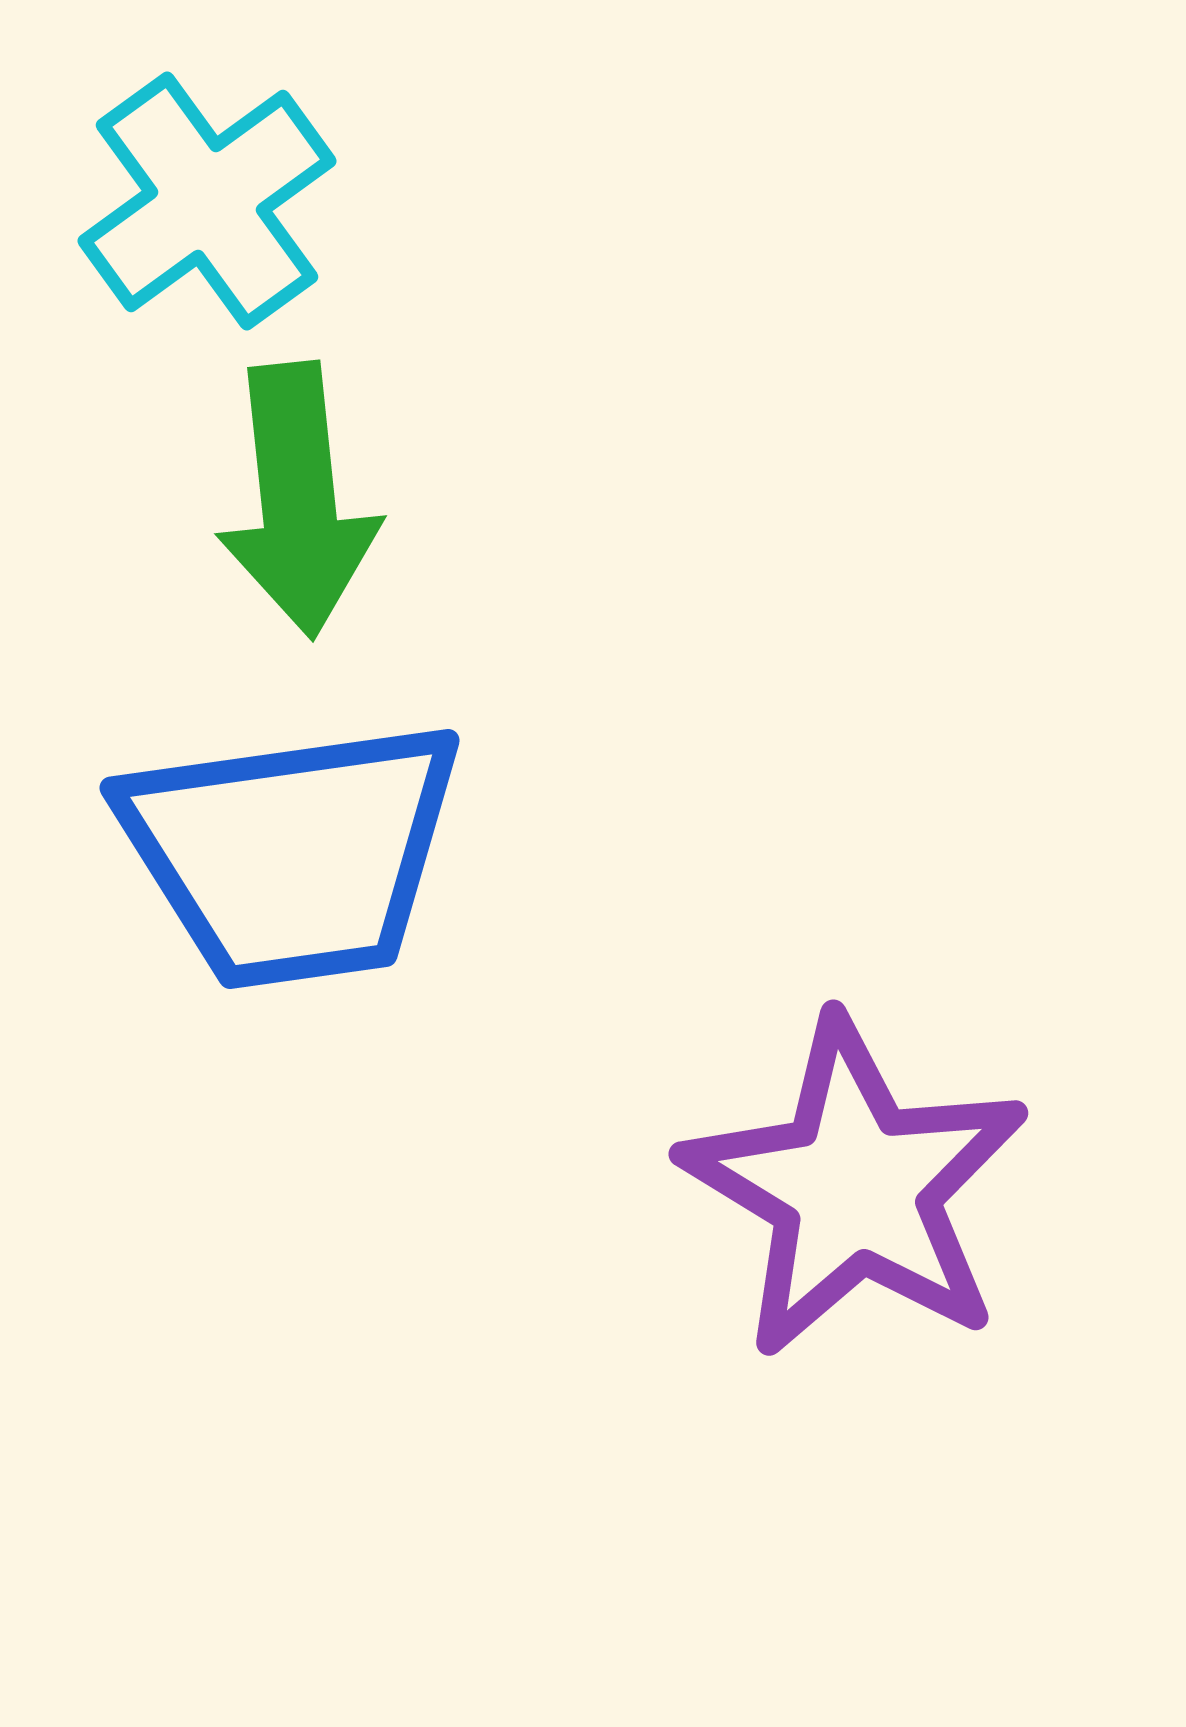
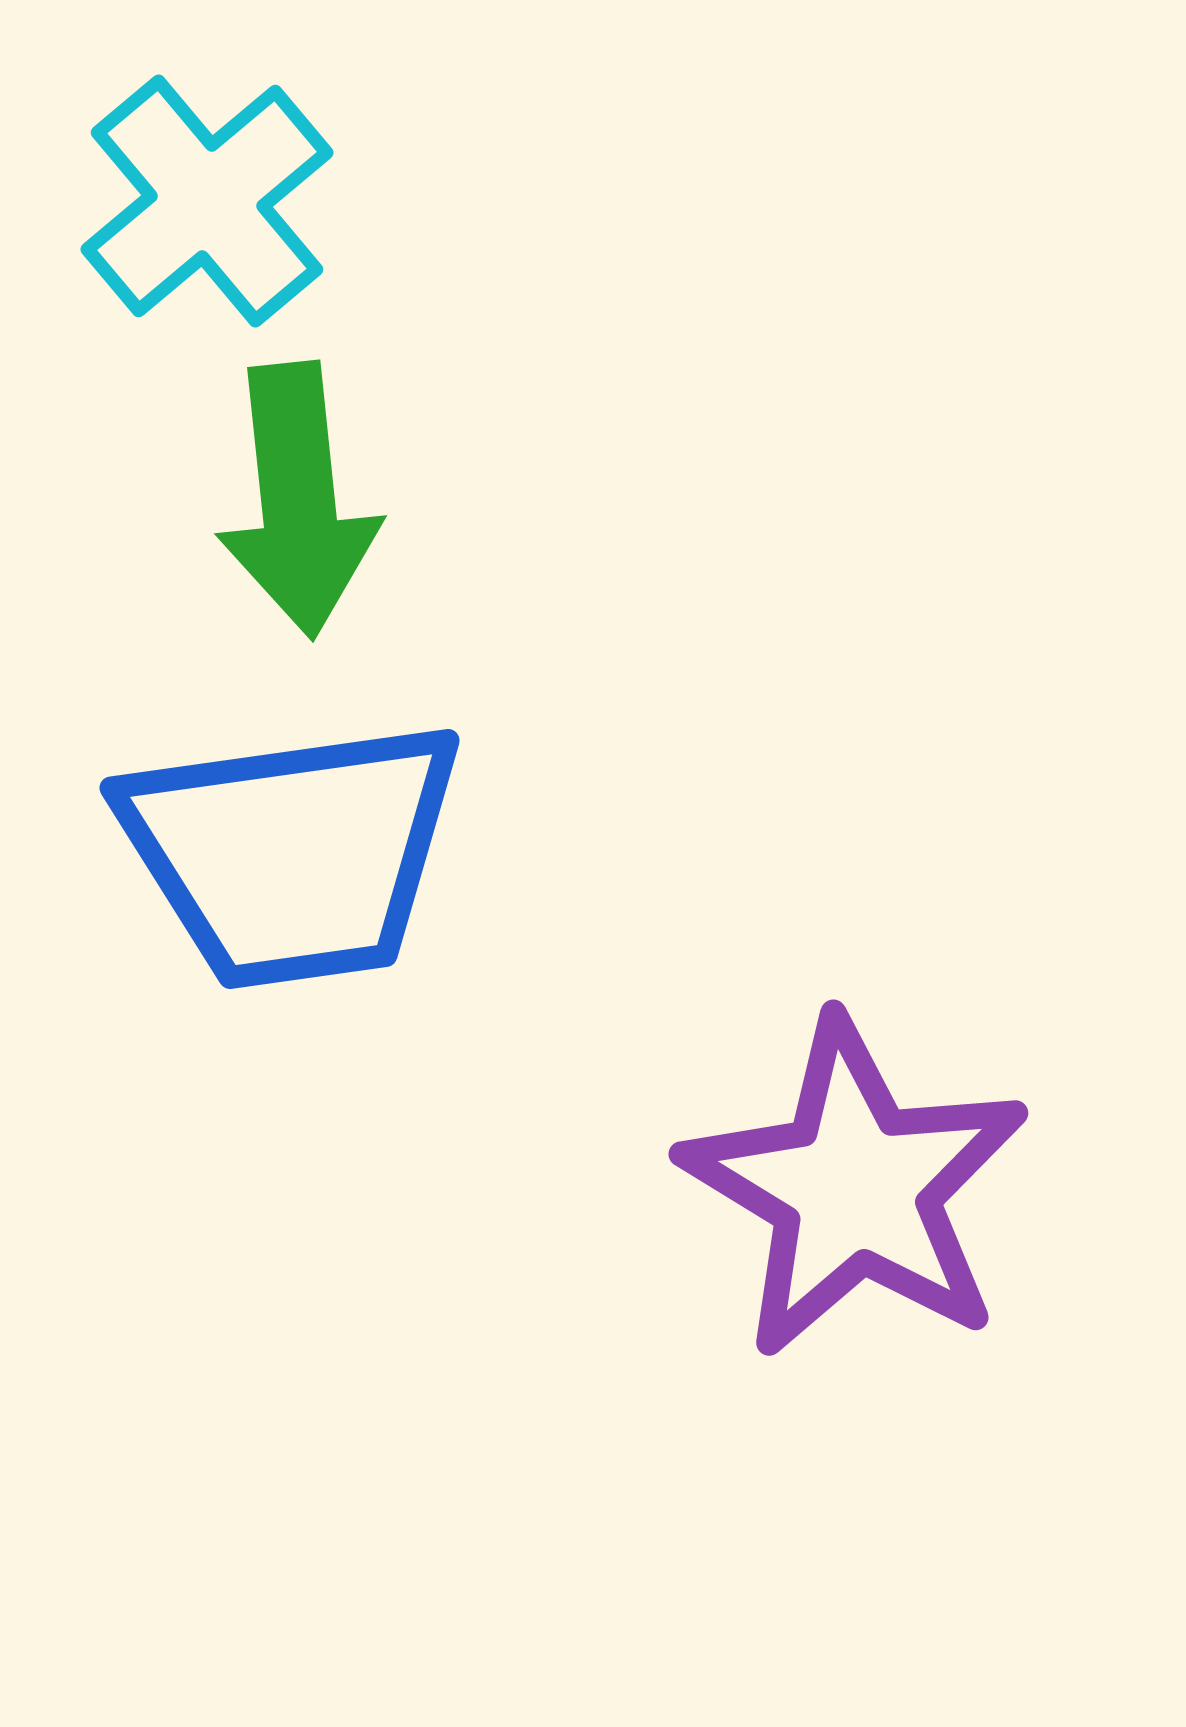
cyan cross: rotated 4 degrees counterclockwise
